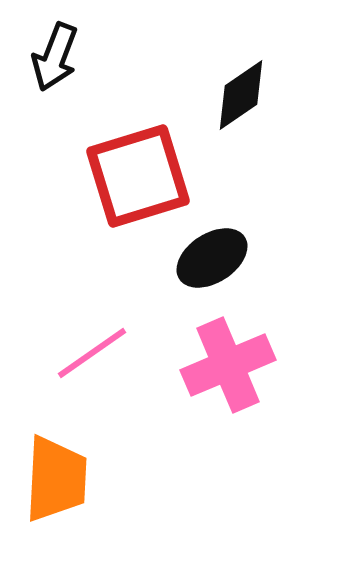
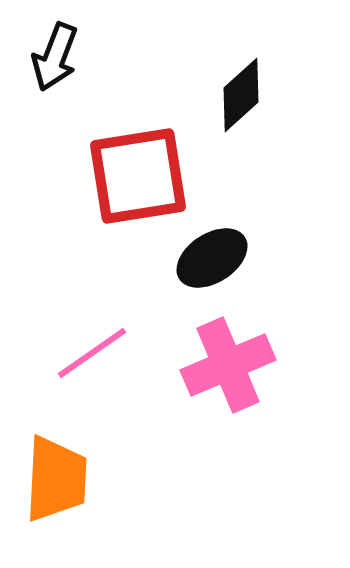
black diamond: rotated 8 degrees counterclockwise
red square: rotated 8 degrees clockwise
